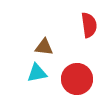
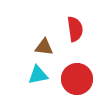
red semicircle: moved 14 px left, 4 px down
cyan triangle: moved 1 px right, 2 px down
